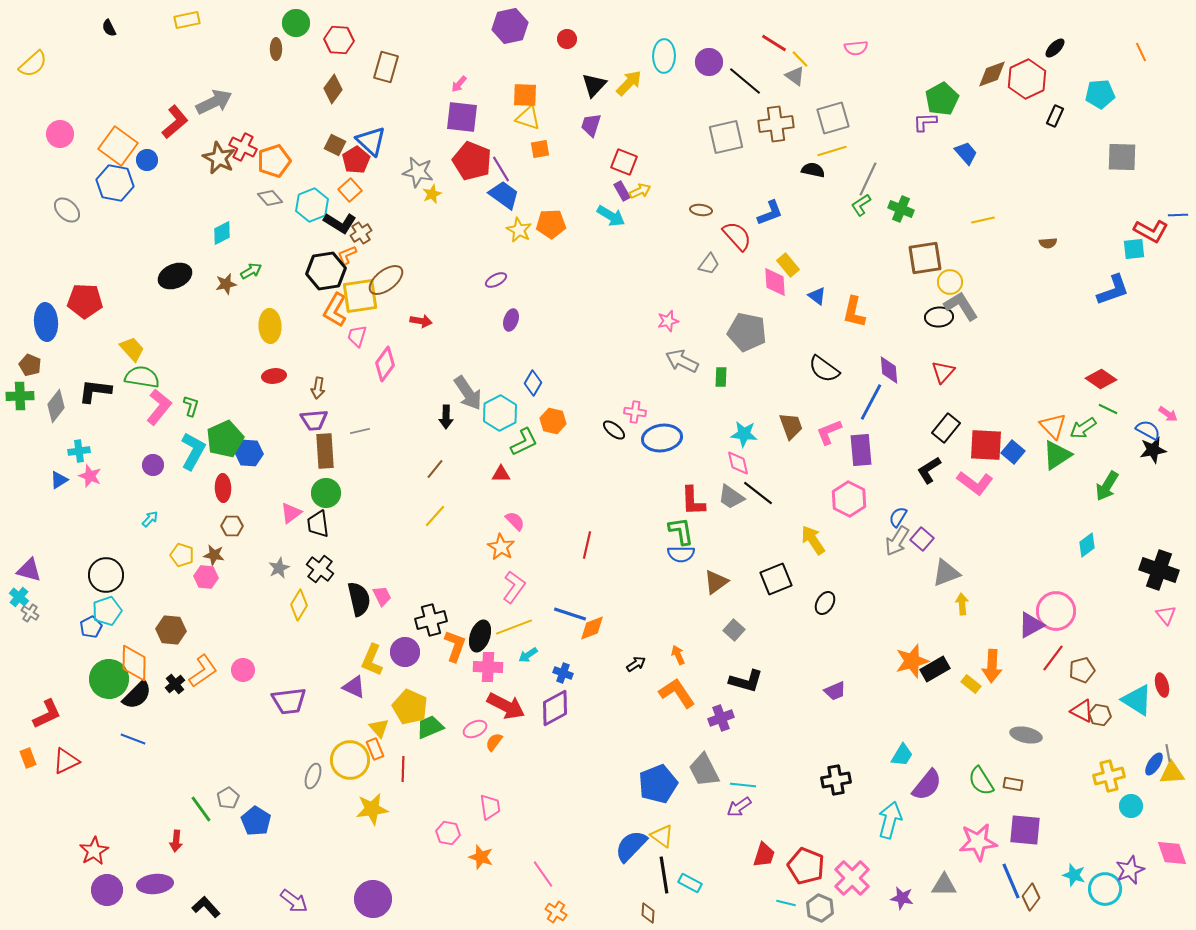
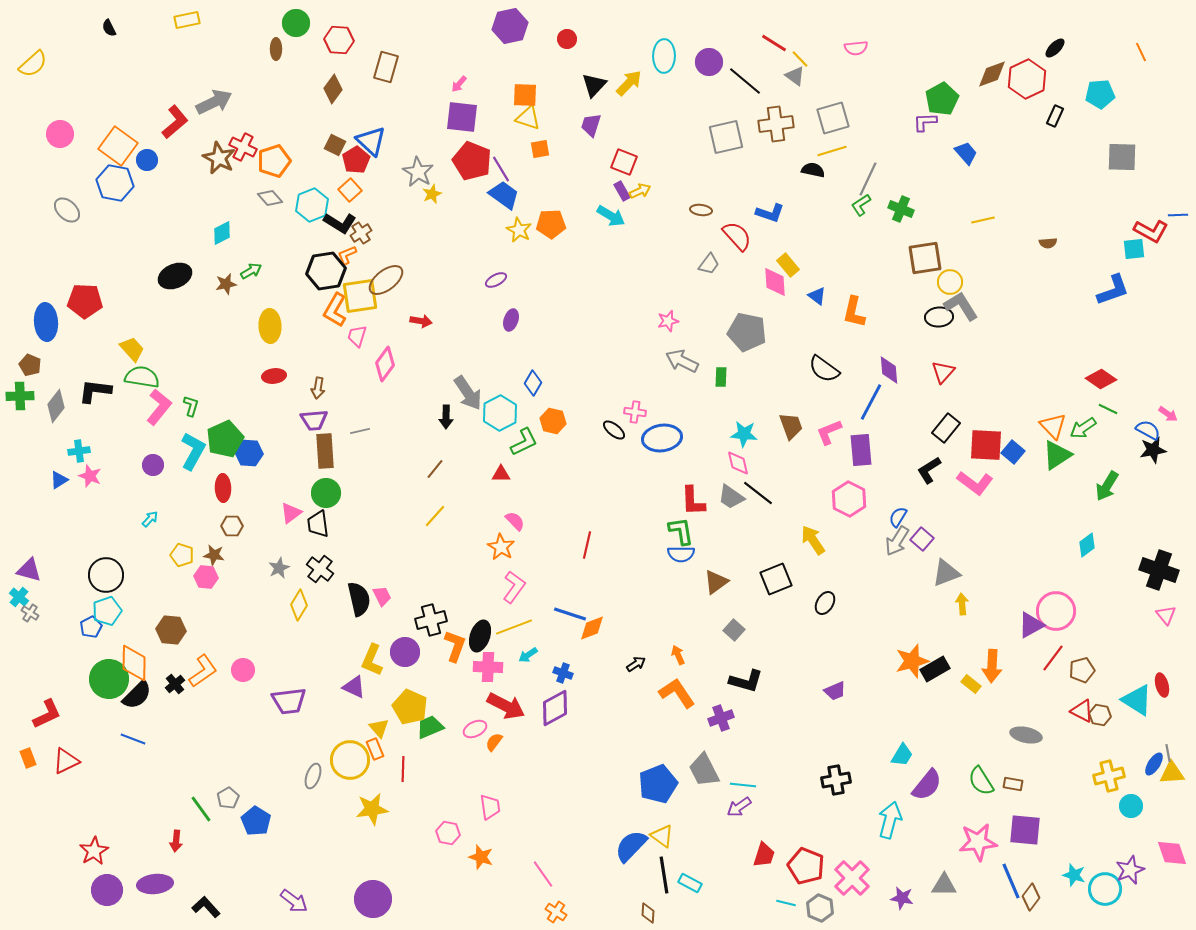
gray star at (418, 172): rotated 20 degrees clockwise
blue L-shape at (770, 213): rotated 40 degrees clockwise
